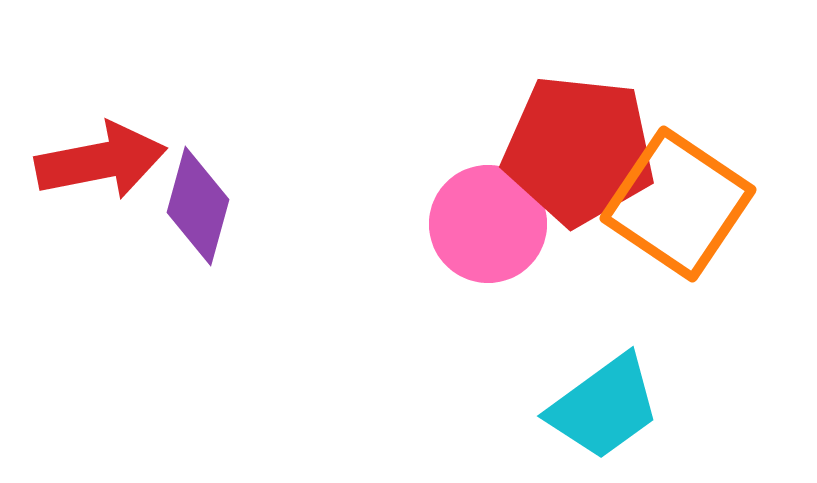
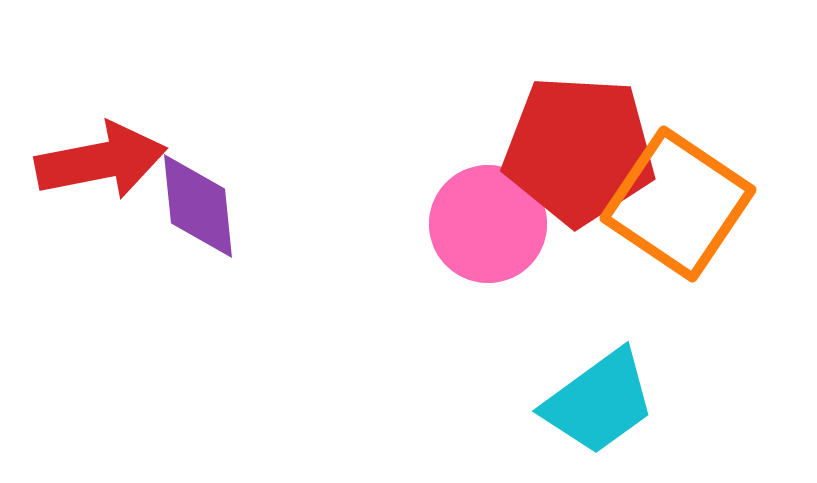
red pentagon: rotated 3 degrees counterclockwise
purple diamond: rotated 21 degrees counterclockwise
cyan trapezoid: moved 5 px left, 5 px up
